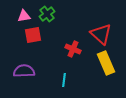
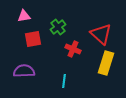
green cross: moved 11 px right, 13 px down
red square: moved 4 px down
yellow rectangle: rotated 40 degrees clockwise
cyan line: moved 1 px down
